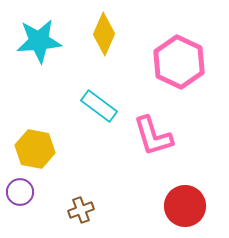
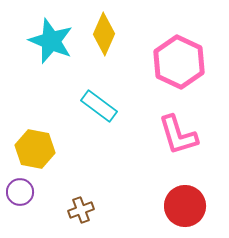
cyan star: moved 12 px right; rotated 27 degrees clockwise
pink L-shape: moved 25 px right, 1 px up
